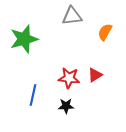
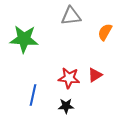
gray triangle: moved 1 px left
green star: rotated 20 degrees clockwise
